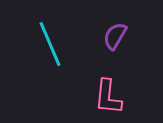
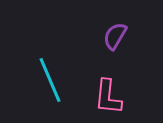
cyan line: moved 36 px down
